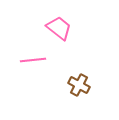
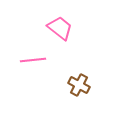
pink trapezoid: moved 1 px right
